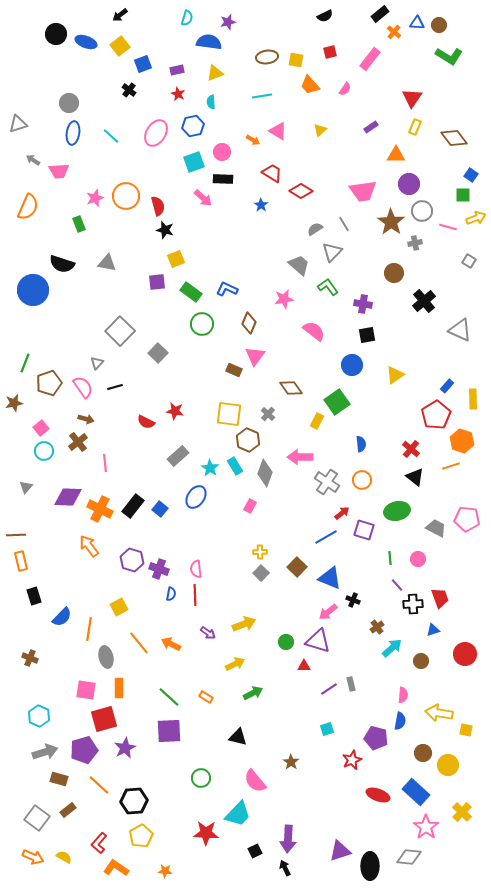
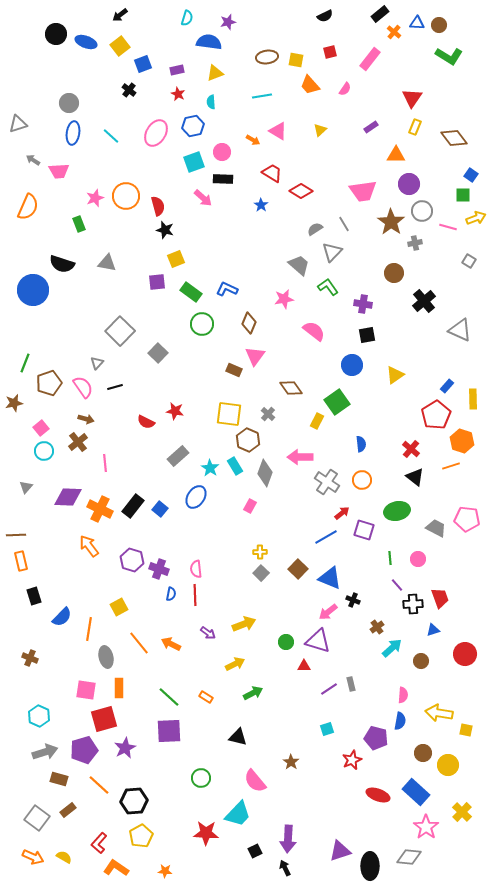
brown square at (297, 567): moved 1 px right, 2 px down
